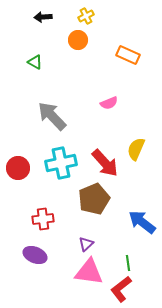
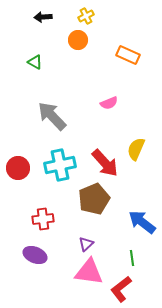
cyan cross: moved 1 px left, 2 px down
green line: moved 4 px right, 5 px up
